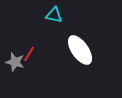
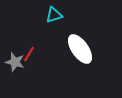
cyan triangle: rotated 30 degrees counterclockwise
white ellipse: moved 1 px up
